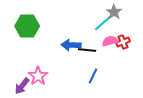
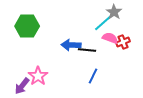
pink semicircle: moved 3 px up; rotated 35 degrees clockwise
